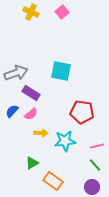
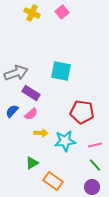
yellow cross: moved 1 px right, 1 px down
pink line: moved 2 px left, 1 px up
